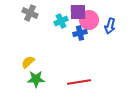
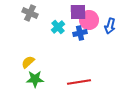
cyan cross: moved 3 px left, 6 px down; rotated 16 degrees counterclockwise
green star: moved 1 px left
